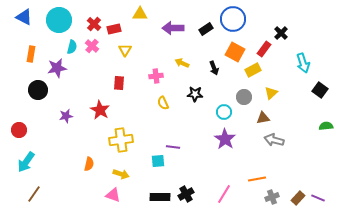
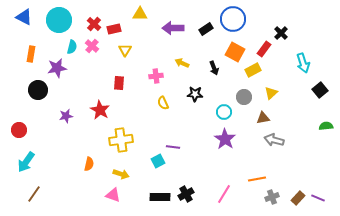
black square at (320, 90): rotated 14 degrees clockwise
cyan square at (158, 161): rotated 24 degrees counterclockwise
